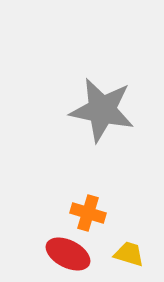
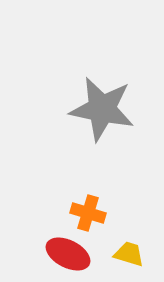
gray star: moved 1 px up
